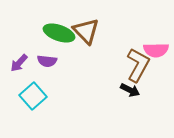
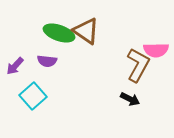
brown triangle: rotated 12 degrees counterclockwise
purple arrow: moved 4 px left, 3 px down
black arrow: moved 9 px down
